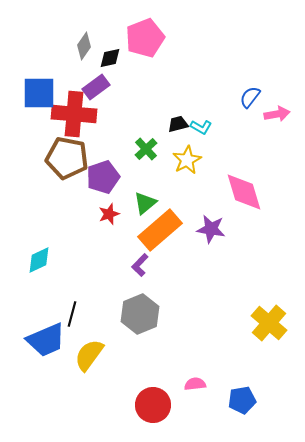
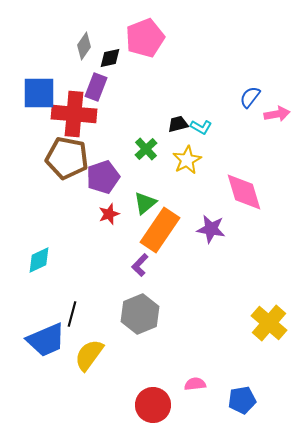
purple rectangle: rotated 32 degrees counterclockwise
orange rectangle: rotated 15 degrees counterclockwise
